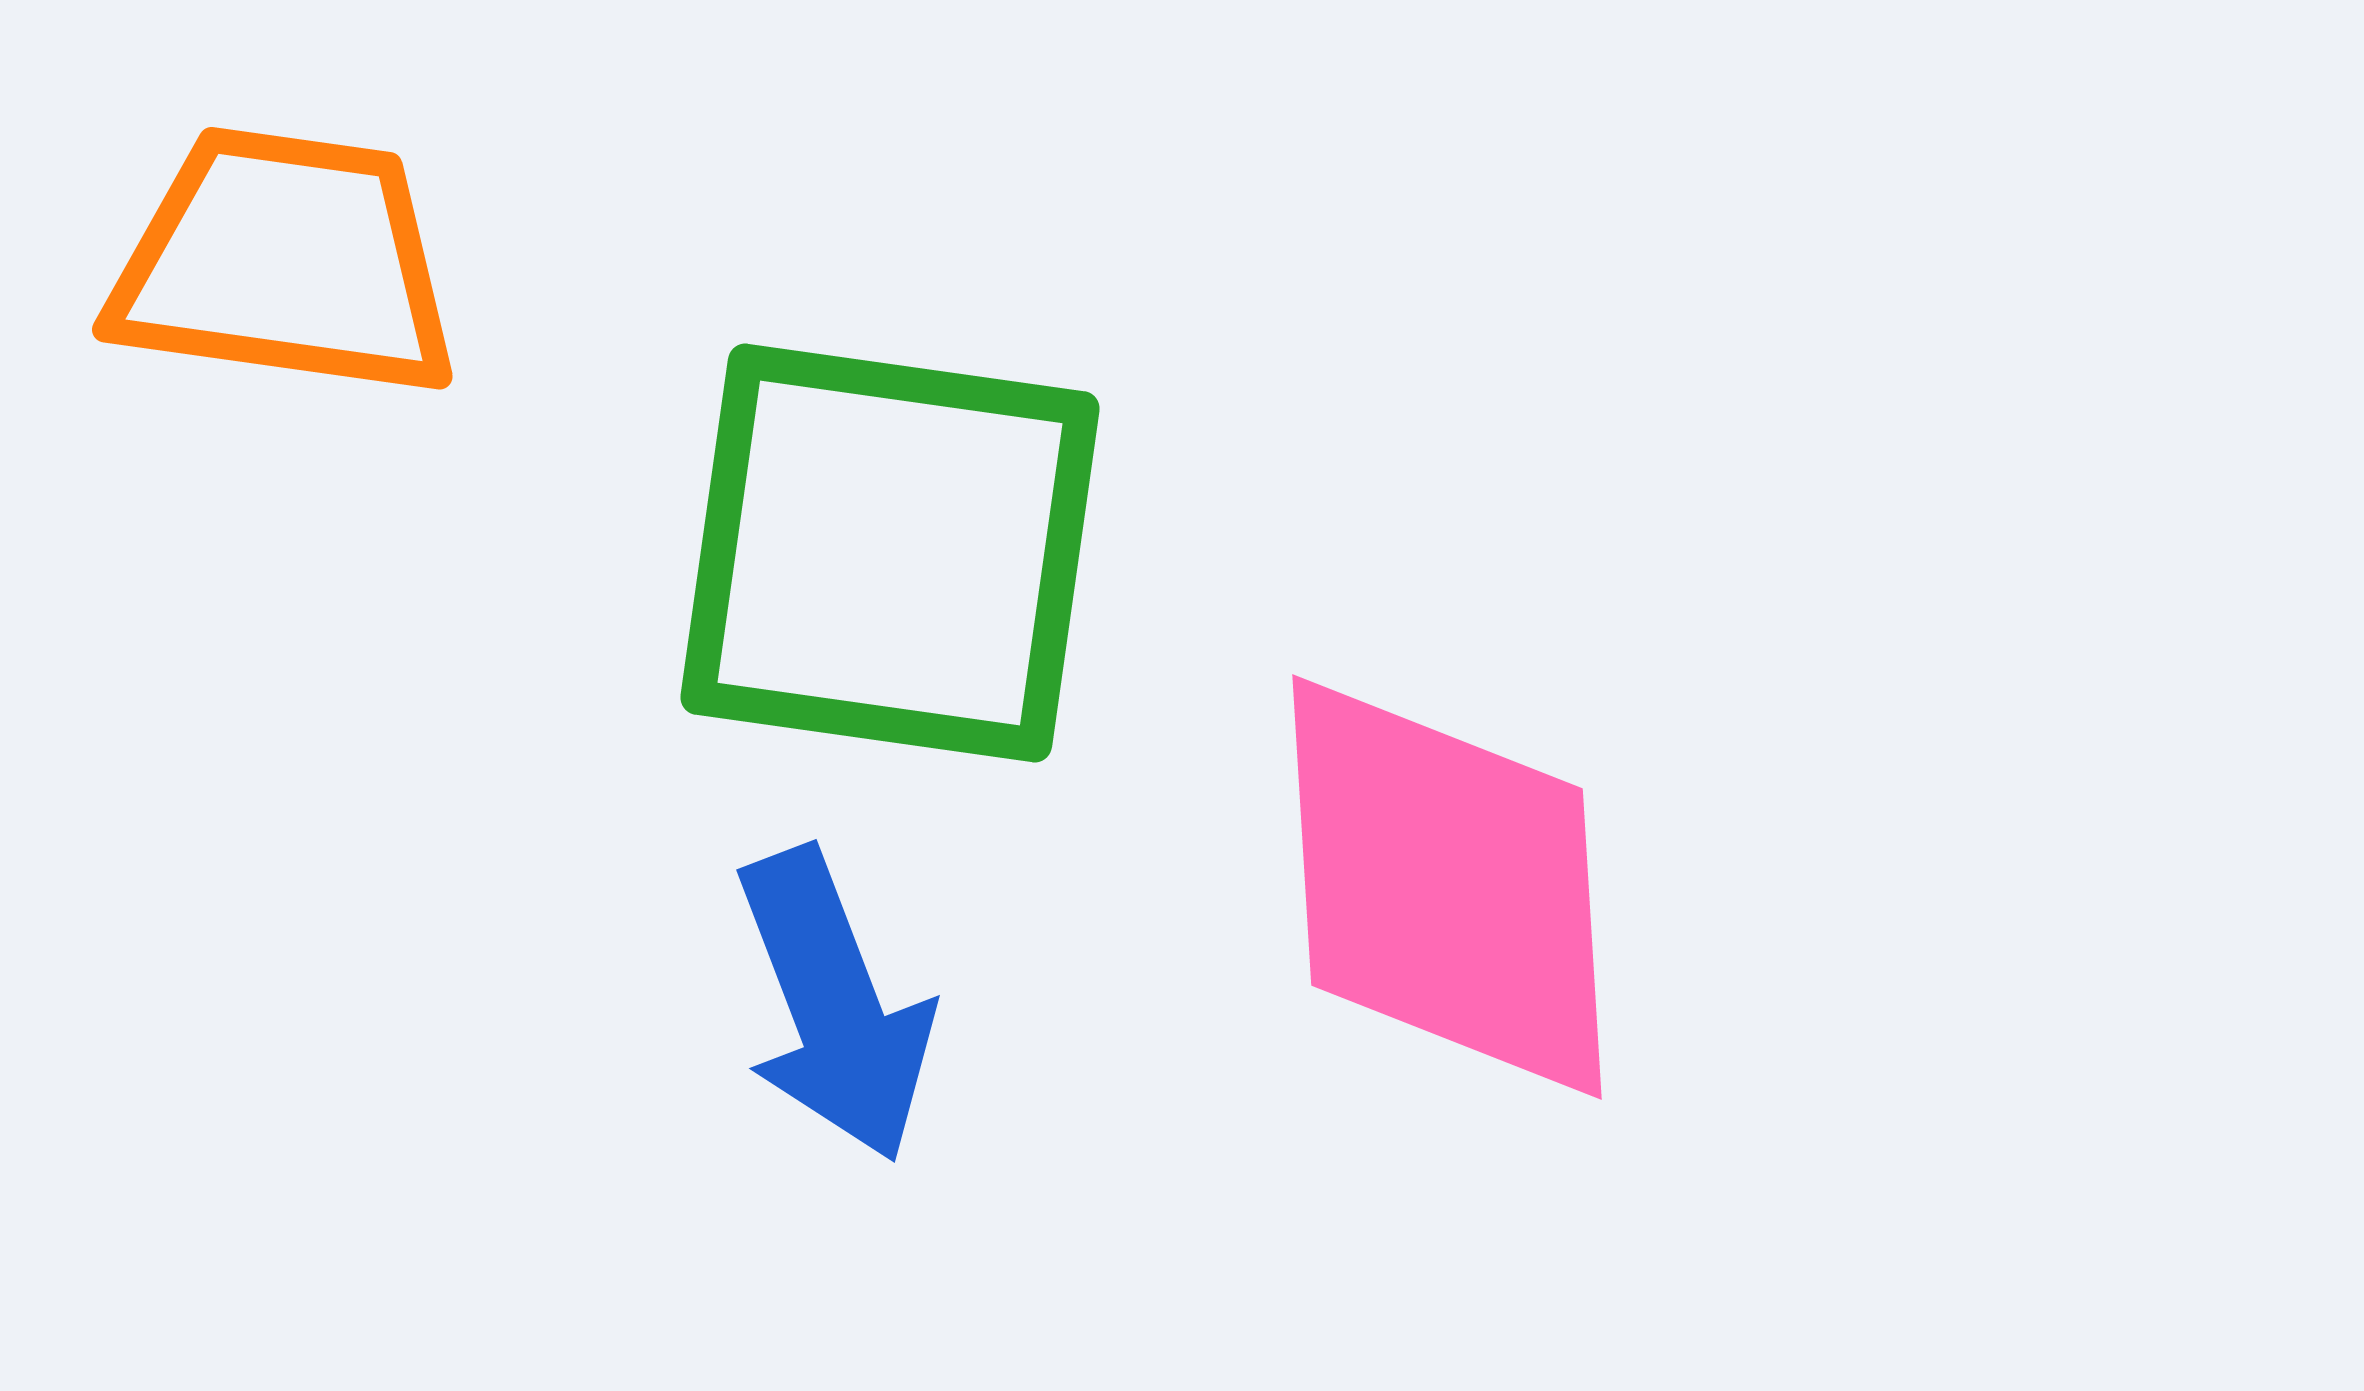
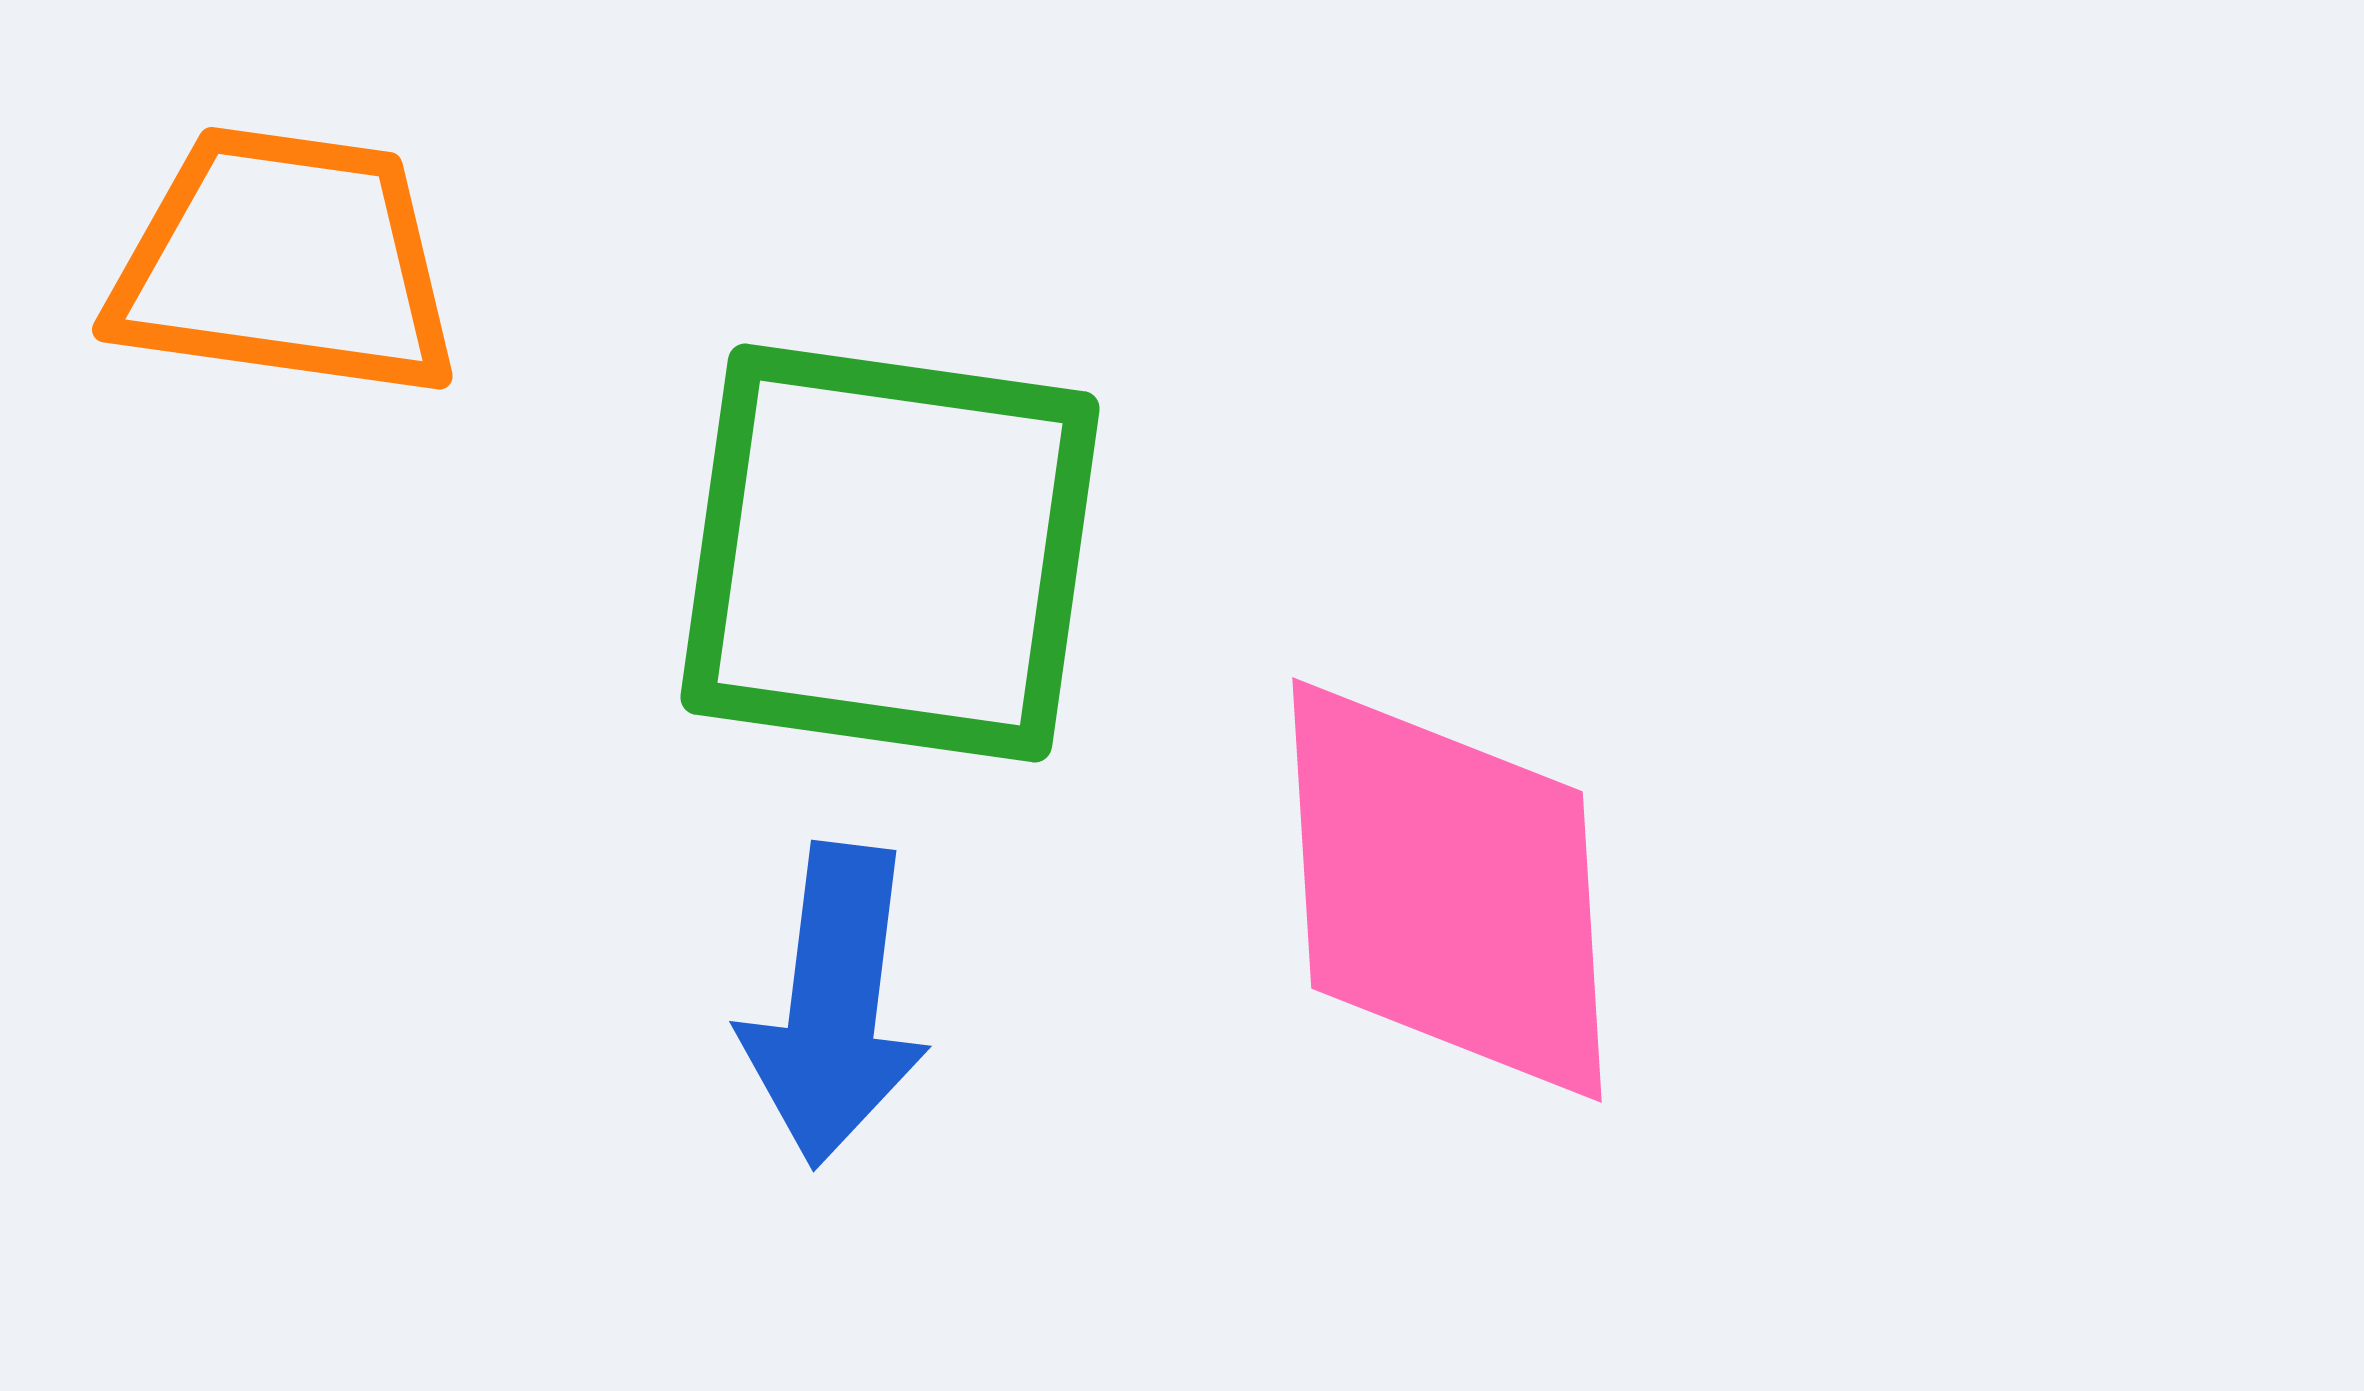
pink diamond: moved 3 px down
blue arrow: rotated 28 degrees clockwise
